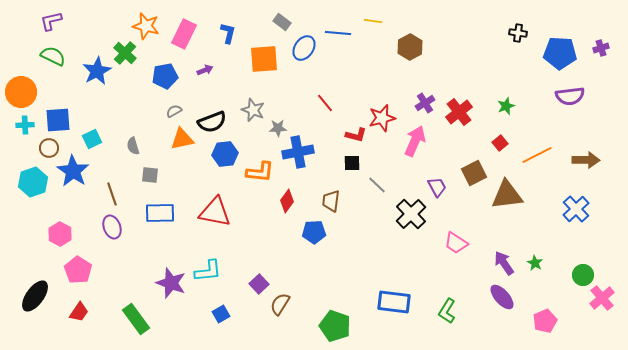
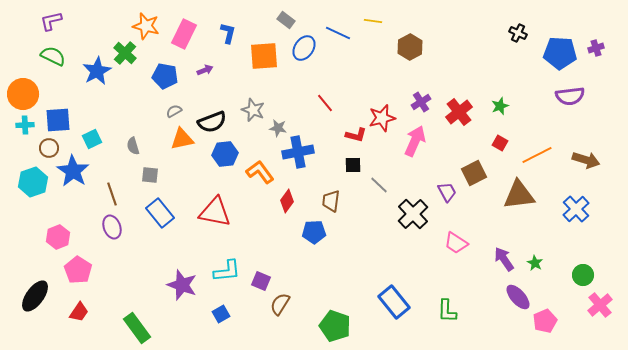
gray rectangle at (282, 22): moved 4 px right, 2 px up
blue line at (338, 33): rotated 20 degrees clockwise
black cross at (518, 33): rotated 18 degrees clockwise
purple cross at (601, 48): moved 5 px left
orange square at (264, 59): moved 3 px up
blue pentagon at (165, 76): rotated 20 degrees clockwise
orange circle at (21, 92): moved 2 px right, 2 px down
purple cross at (425, 103): moved 4 px left, 1 px up
green star at (506, 106): moved 6 px left
gray star at (278, 128): rotated 12 degrees clockwise
red square at (500, 143): rotated 21 degrees counterclockwise
brown arrow at (586, 160): rotated 16 degrees clockwise
black square at (352, 163): moved 1 px right, 2 px down
orange L-shape at (260, 172): rotated 132 degrees counterclockwise
gray line at (377, 185): moved 2 px right
purple trapezoid at (437, 187): moved 10 px right, 5 px down
brown triangle at (507, 195): moved 12 px right
blue rectangle at (160, 213): rotated 52 degrees clockwise
black cross at (411, 214): moved 2 px right
pink hexagon at (60, 234): moved 2 px left, 3 px down; rotated 10 degrees clockwise
purple arrow at (504, 263): moved 4 px up
cyan L-shape at (208, 271): moved 19 px right
purple star at (171, 283): moved 11 px right, 2 px down
purple square at (259, 284): moved 2 px right, 3 px up; rotated 24 degrees counterclockwise
purple ellipse at (502, 297): moved 16 px right
pink cross at (602, 298): moved 2 px left, 7 px down
blue rectangle at (394, 302): rotated 44 degrees clockwise
green L-shape at (447, 311): rotated 30 degrees counterclockwise
green rectangle at (136, 319): moved 1 px right, 9 px down
